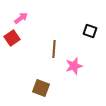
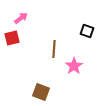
black square: moved 3 px left
red square: rotated 21 degrees clockwise
pink star: rotated 18 degrees counterclockwise
brown square: moved 4 px down
